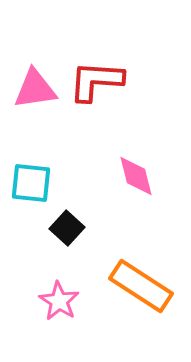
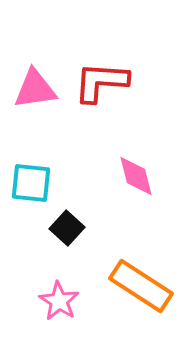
red L-shape: moved 5 px right, 1 px down
